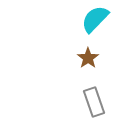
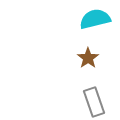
cyan semicircle: rotated 32 degrees clockwise
